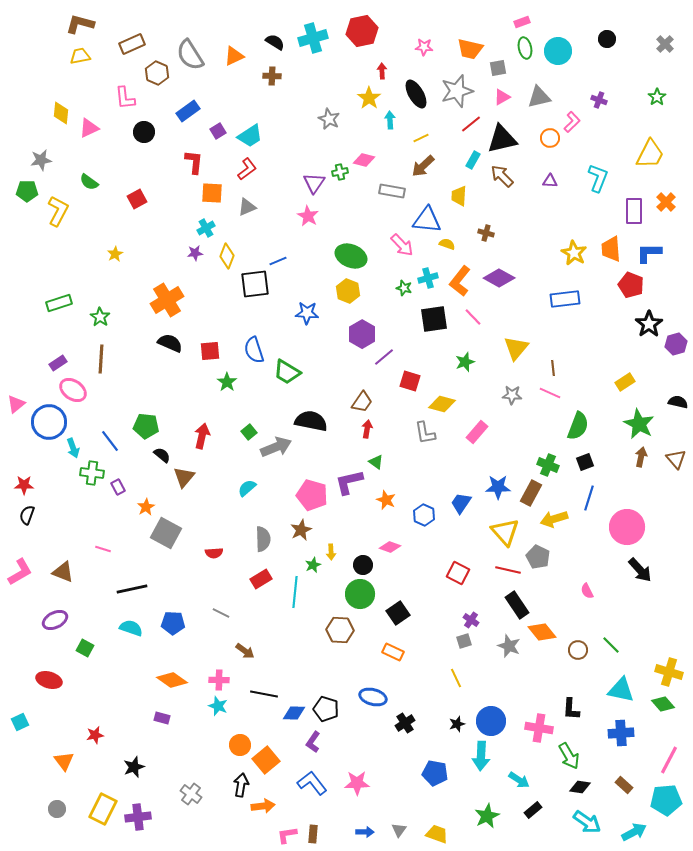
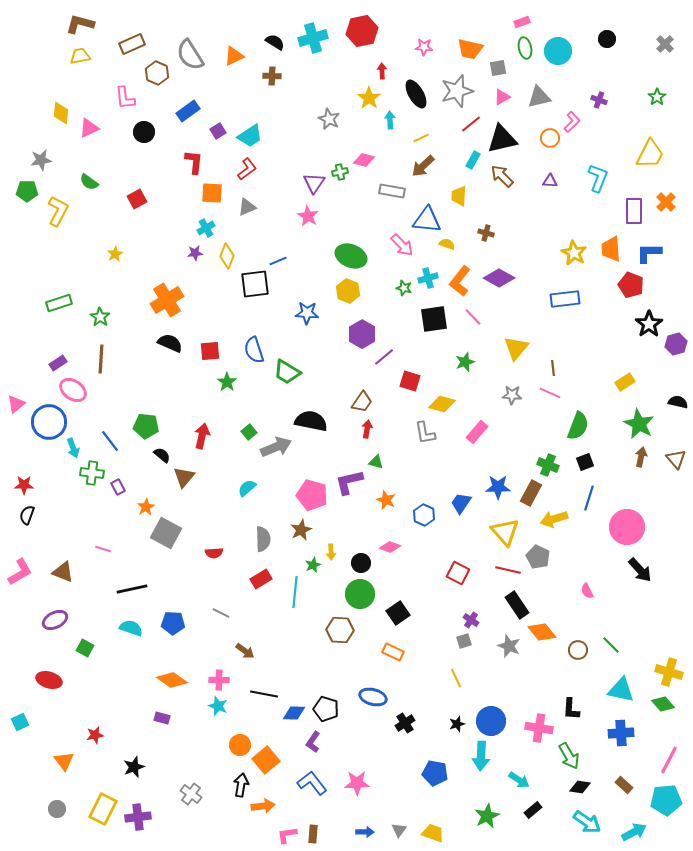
green triangle at (376, 462): rotated 21 degrees counterclockwise
black circle at (363, 565): moved 2 px left, 2 px up
yellow trapezoid at (437, 834): moved 4 px left, 1 px up
